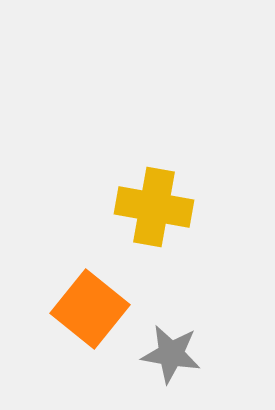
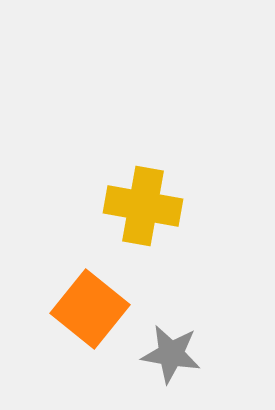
yellow cross: moved 11 px left, 1 px up
